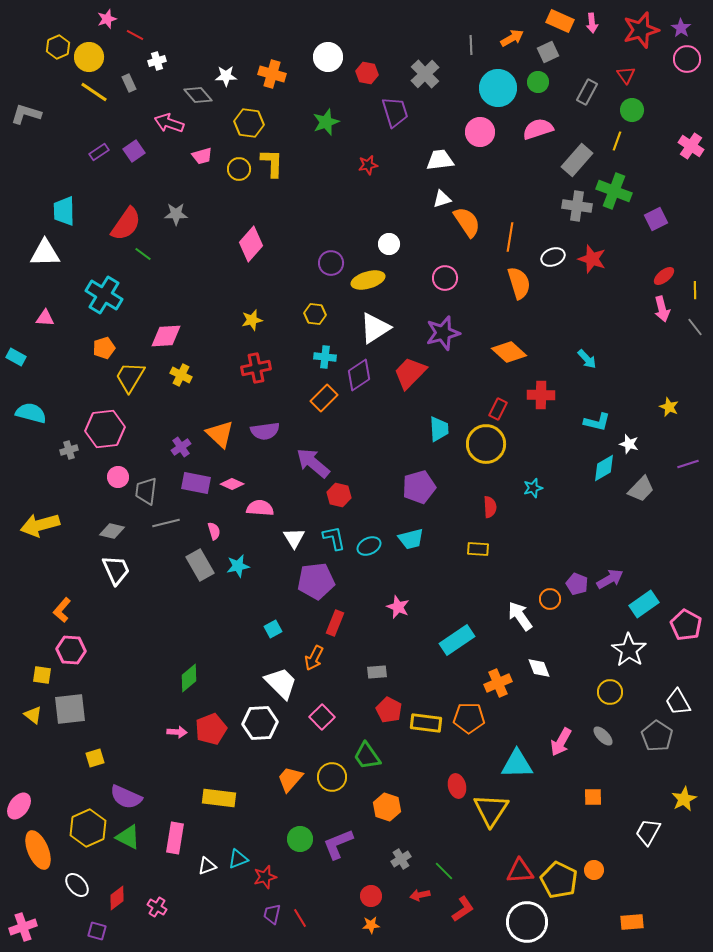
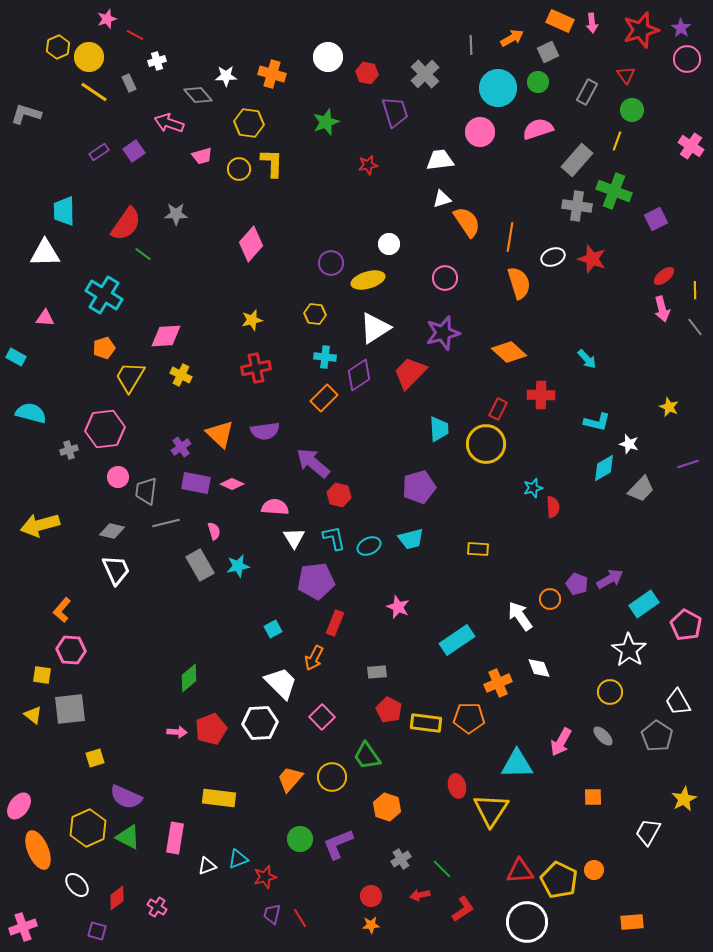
red semicircle at (490, 507): moved 63 px right
pink semicircle at (260, 508): moved 15 px right, 1 px up
green line at (444, 871): moved 2 px left, 2 px up
